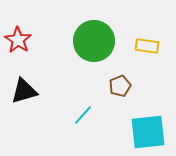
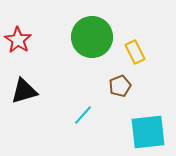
green circle: moved 2 px left, 4 px up
yellow rectangle: moved 12 px left, 6 px down; rotated 55 degrees clockwise
